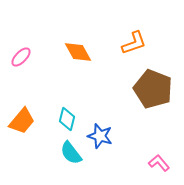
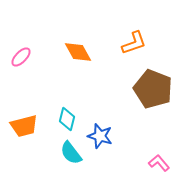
orange trapezoid: moved 2 px right, 5 px down; rotated 36 degrees clockwise
